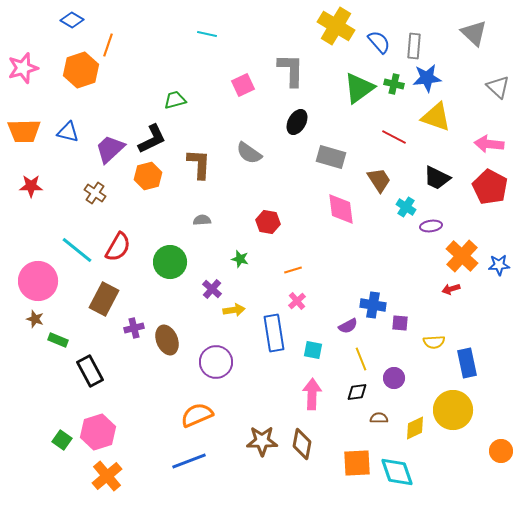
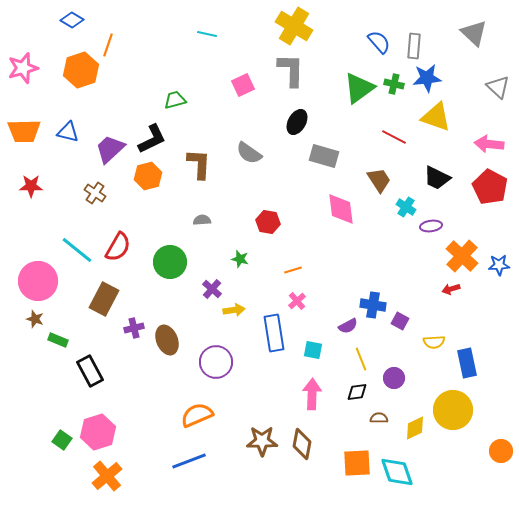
yellow cross at (336, 26): moved 42 px left
gray rectangle at (331, 157): moved 7 px left, 1 px up
purple square at (400, 323): moved 2 px up; rotated 24 degrees clockwise
